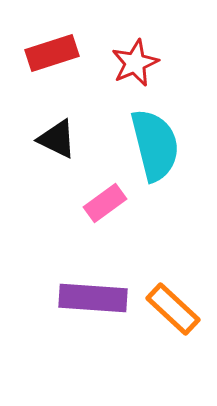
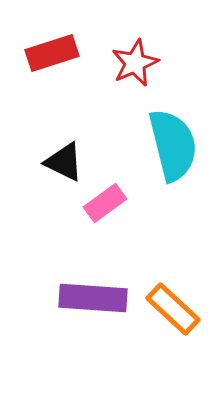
black triangle: moved 7 px right, 23 px down
cyan semicircle: moved 18 px right
